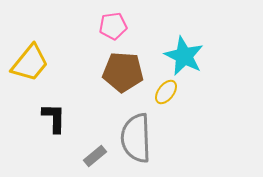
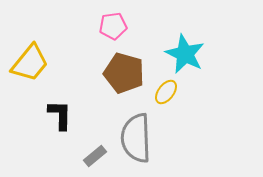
cyan star: moved 1 px right, 2 px up
brown pentagon: moved 1 px right, 1 px down; rotated 12 degrees clockwise
black L-shape: moved 6 px right, 3 px up
